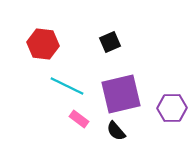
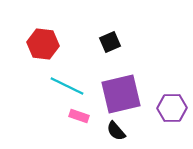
pink rectangle: moved 3 px up; rotated 18 degrees counterclockwise
